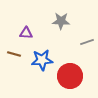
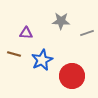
gray line: moved 9 px up
blue star: rotated 20 degrees counterclockwise
red circle: moved 2 px right
